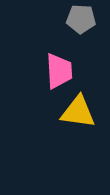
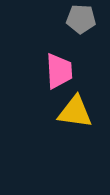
yellow triangle: moved 3 px left
